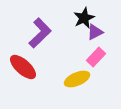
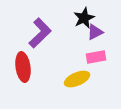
pink rectangle: rotated 36 degrees clockwise
red ellipse: rotated 40 degrees clockwise
